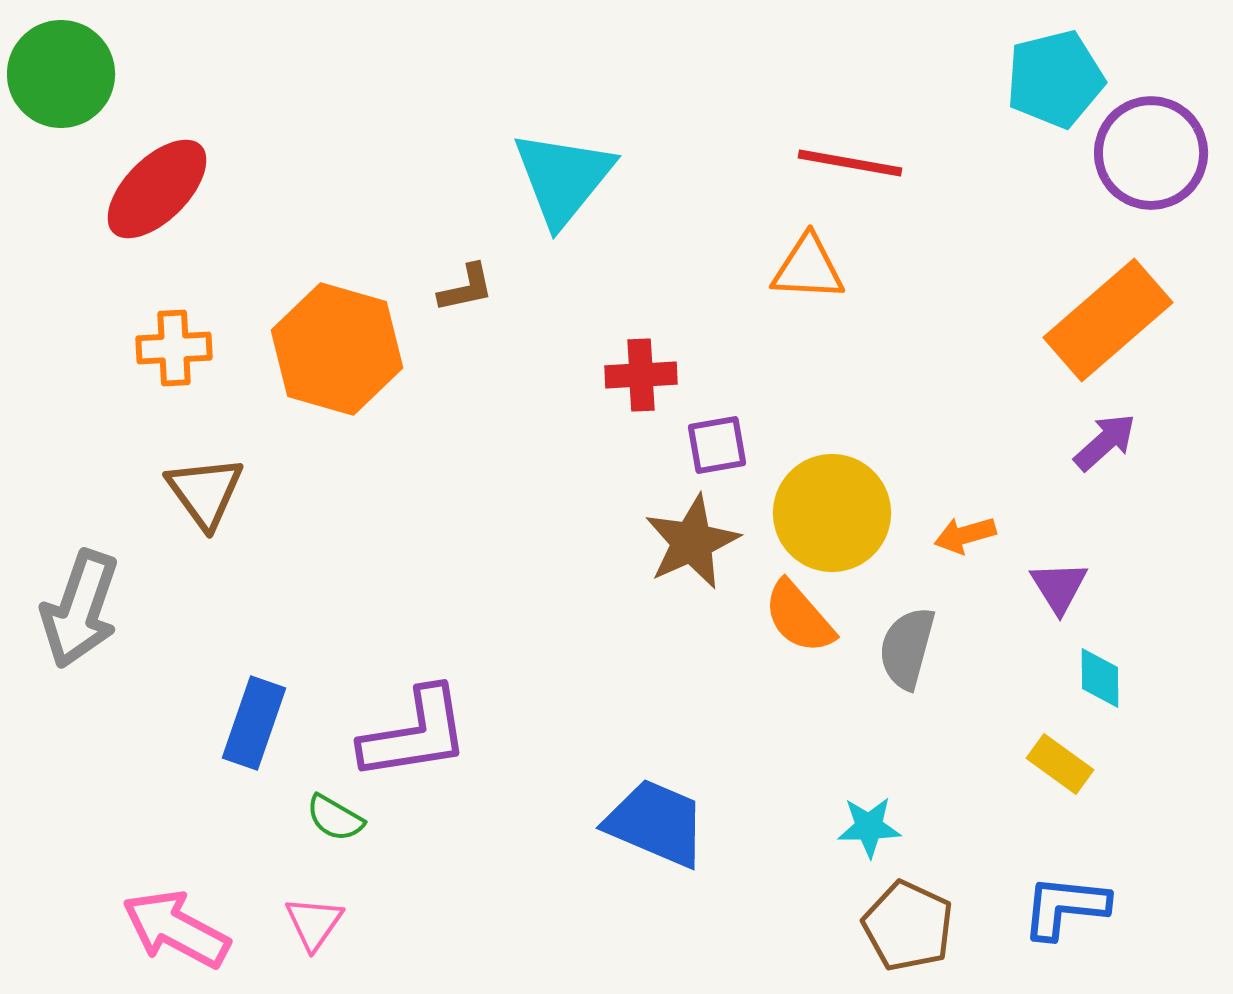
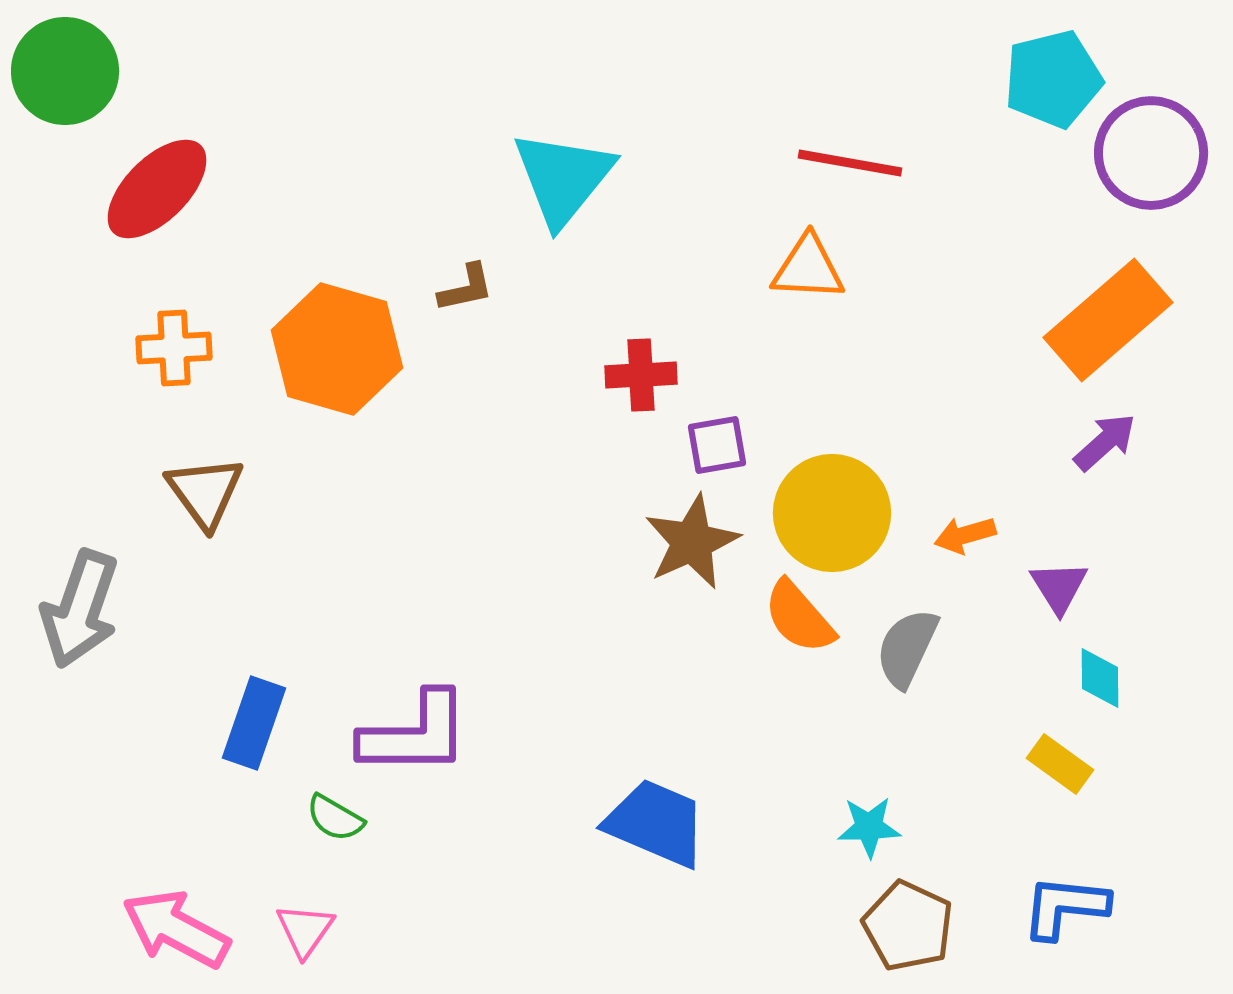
green circle: moved 4 px right, 3 px up
cyan pentagon: moved 2 px left
gray semicircle: rotated 10 degrees clockwise
purple L-shape: rotated 9 degrees clockwise
pink triangle: moved 9 px left, 7 px down
